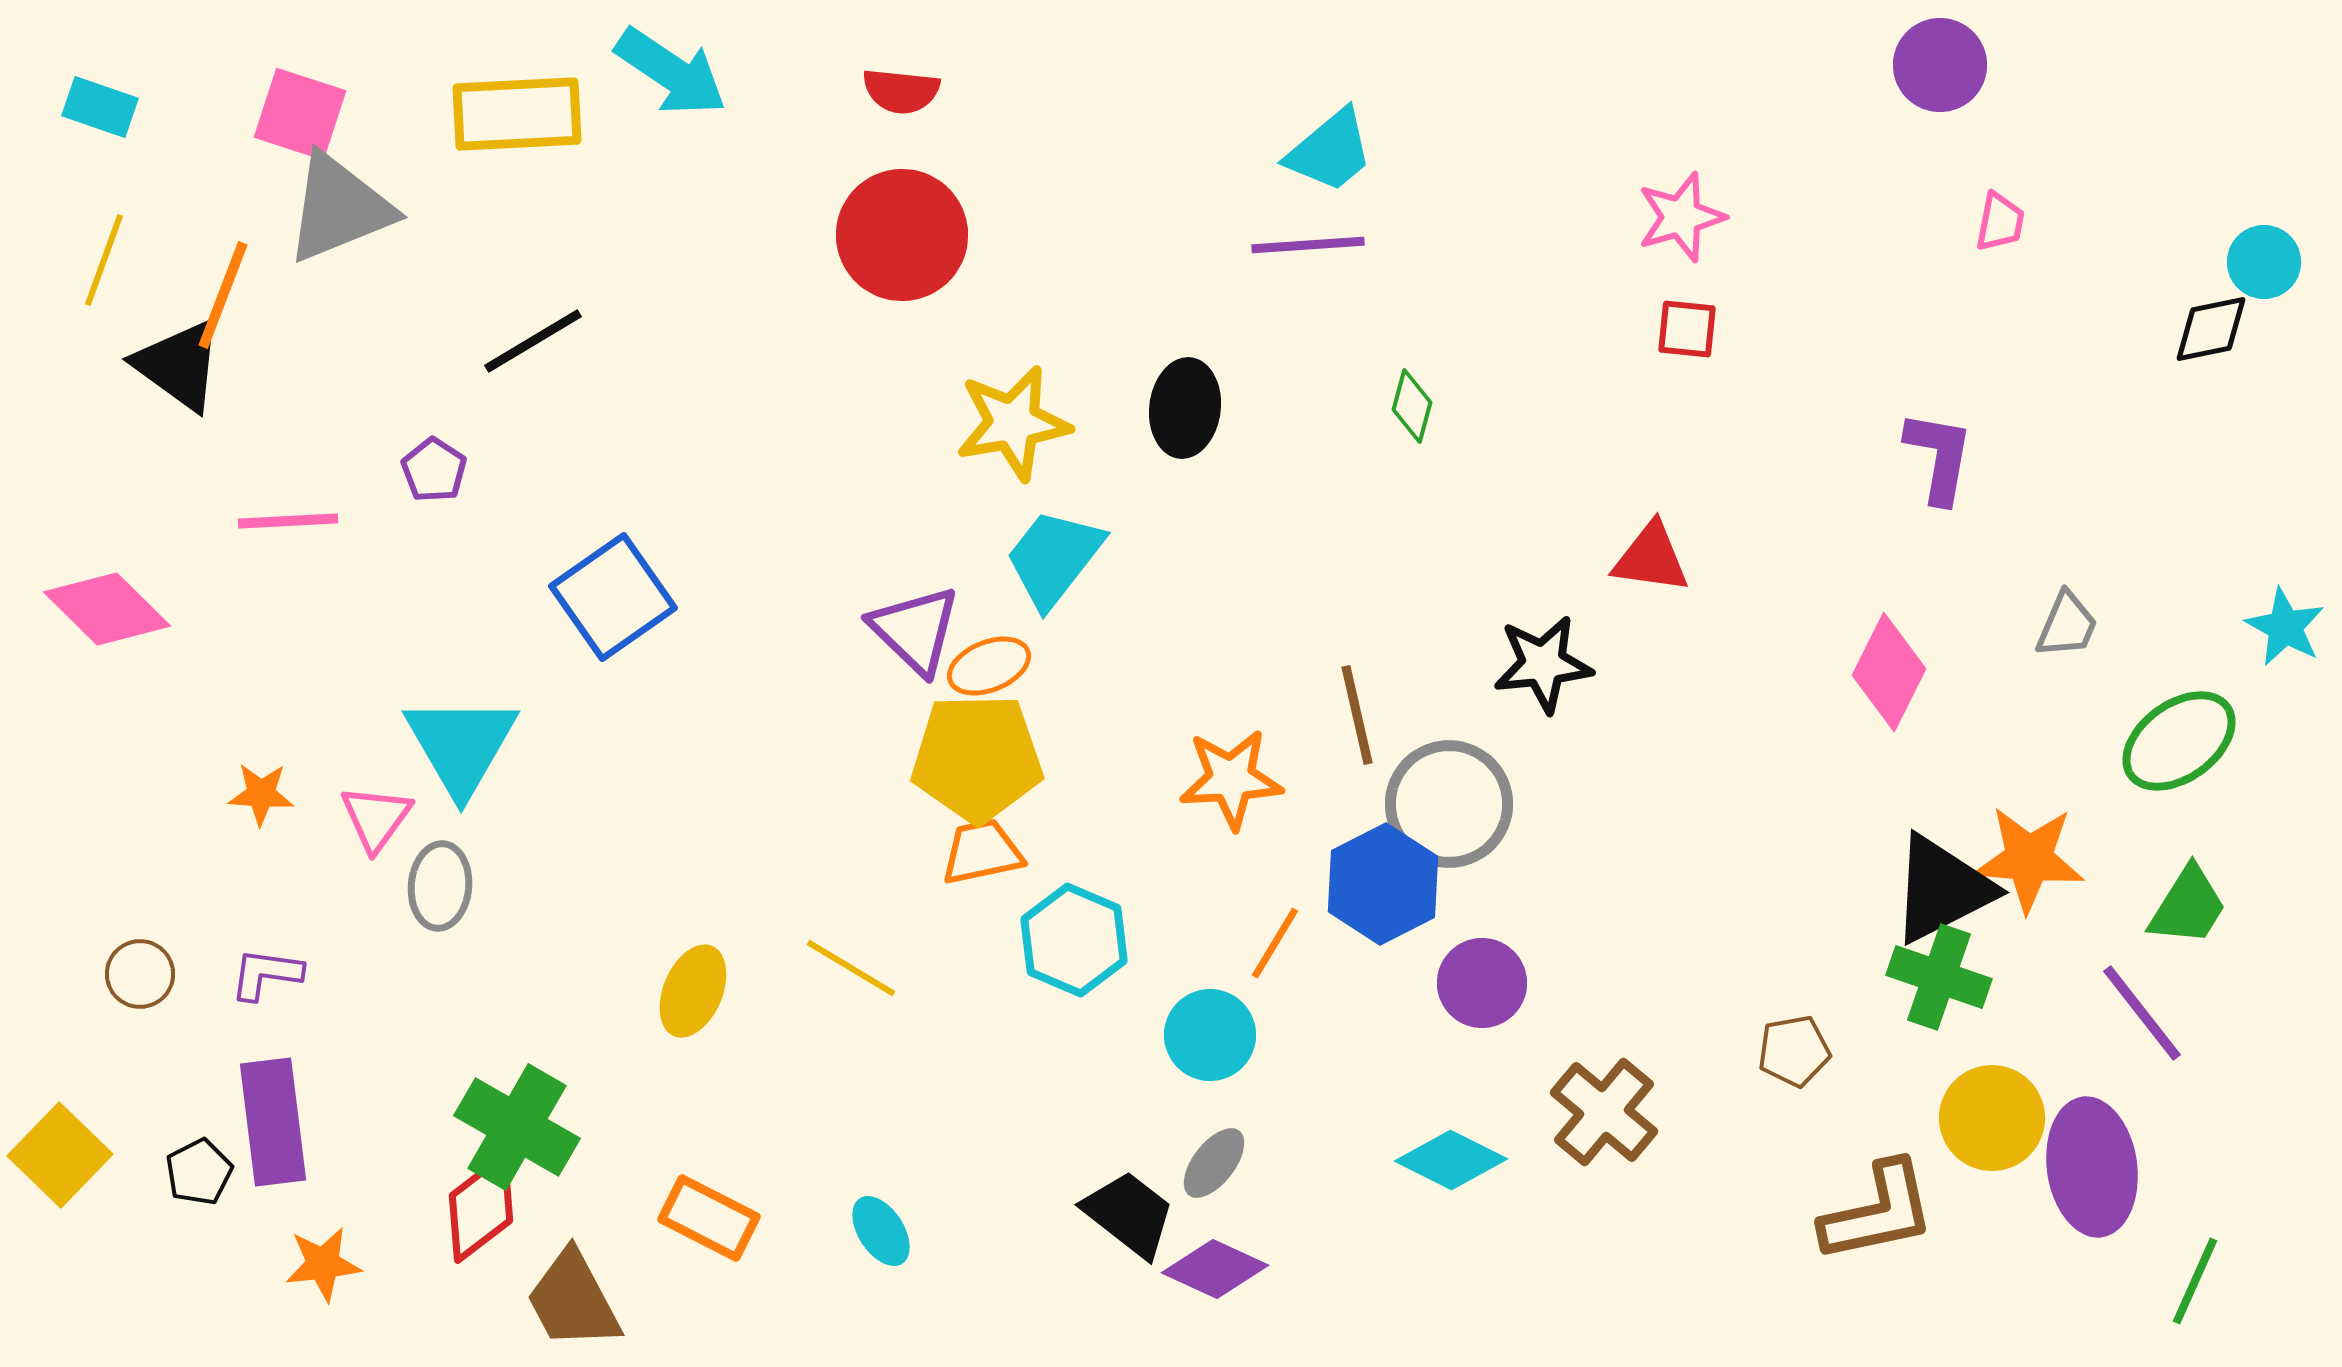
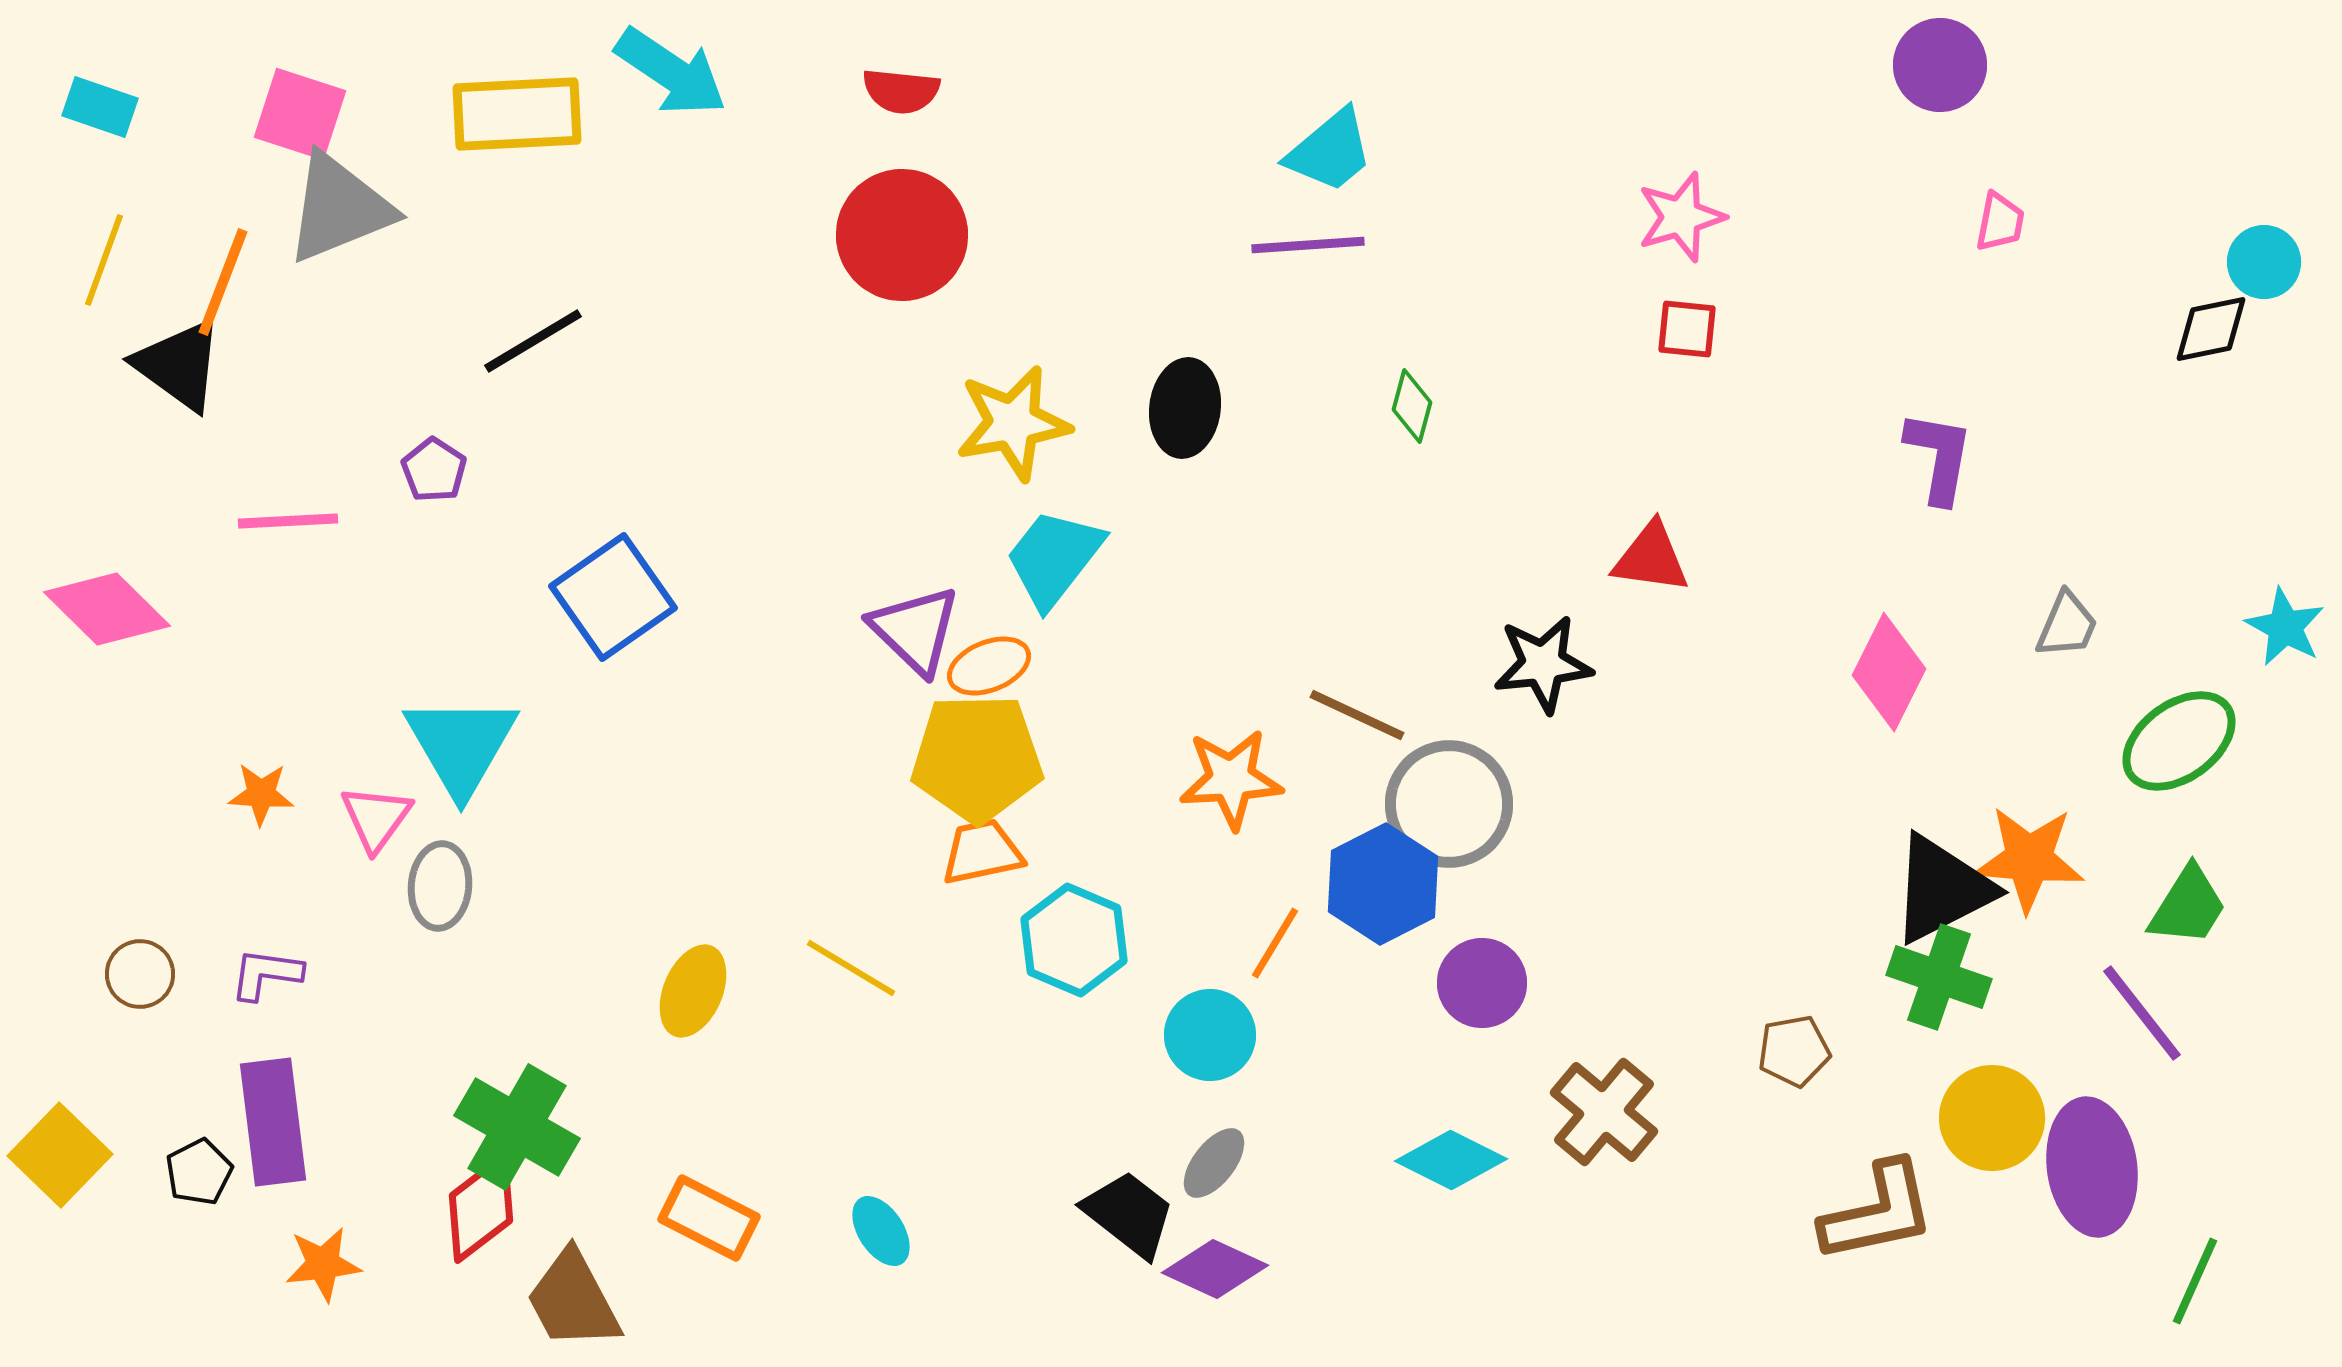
orange line at (223, 295): moved 13 px up
brown line at (1357, 715): rotated 52 degrees counterclockwise
